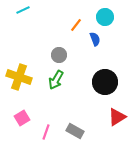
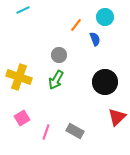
red triangle: rotated 12 degrees counterclockwise
